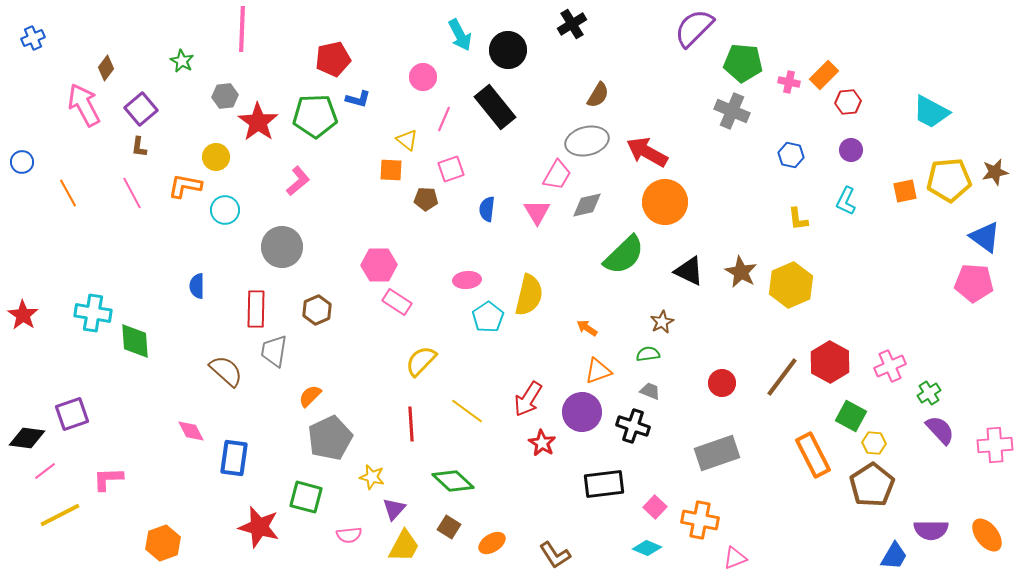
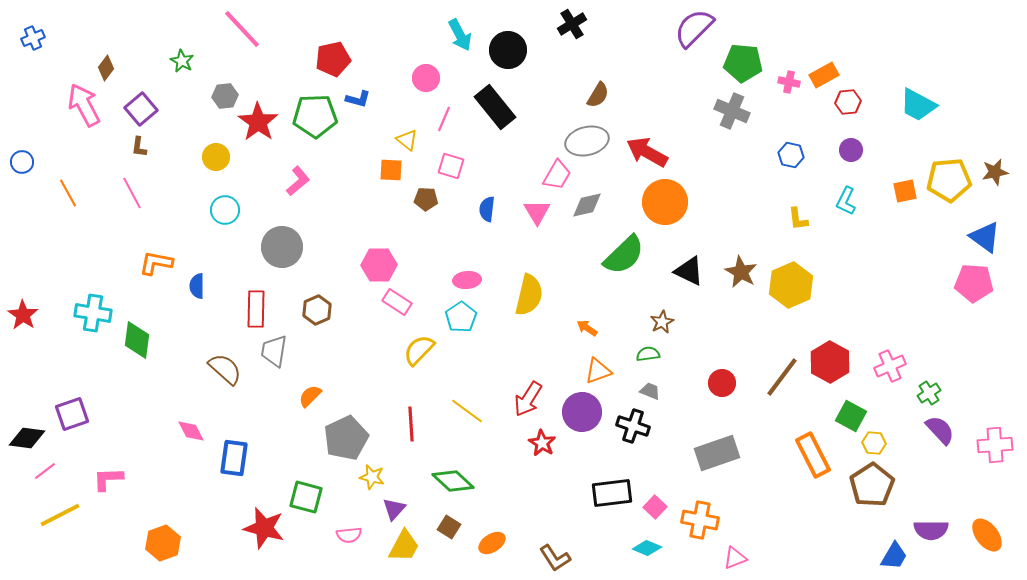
pink line at (242, 29): rotated 45 degrees counterclockwise
orange rectangle at (824, 75): rotated 16 degrees clockwise
pink circle at (423, 77): moved 3 px right, 1 px down
cyan trapezoid at (931, 112): moved 13 px left, 7 px up
pink square at (451, 169): moved 3 px up; rotated 36 degrees clockwise
orange L-shape at (185, 186): moved 29 px left, 77 px down
cyan pentagon at (488, 317): moved 27 px left
green diamond at (135, 341): moved 2 px right, 1 px up; rotated 12 degrees clockwise
yellow semicircle at (421, 361): moved 2 px left, 11 px up
brown semicircle at (226, 371): moved 1 px left, 2 px up
gray pentagon at (330, 438): moved 16 px right
black rectangle at (604, 484): moved 8 px right, 9 px down
red star at (259, 527): moved 5 px right, 1 px down
brown L-shape at (555, 555): moved 3 px down
